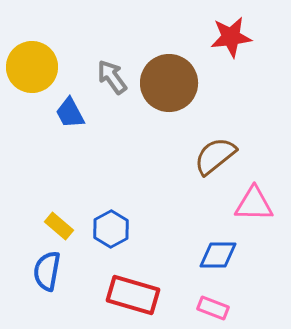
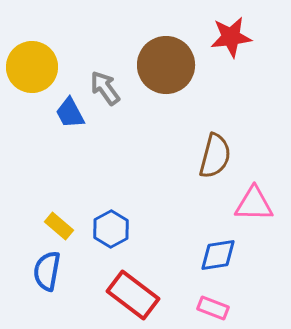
gray arrow: moved 7 px left, 11 px down
brown circle: moved 3 px left, 18 px up
brown semicircle: rotated 144 degrees clockwise
blue diamond: rotated 9 degrees counterclockwise
red rectangle: rotated 21 degrees clockwise
